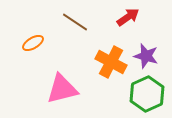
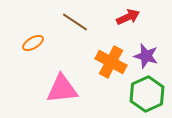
red arrow: rotated 10 degrees clockwise
pink triangle: rotated 8 degrees clockwise
